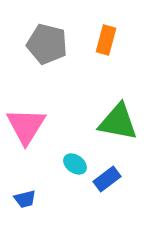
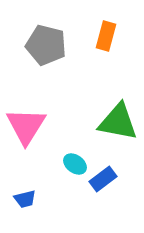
orange rectangle: moved 4 px up
gray pentagon: moved 1 px left, 1 px down
blue rectangle: moved 4 px left
